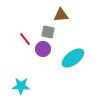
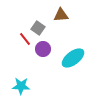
gray square: moved 10 px left, 4 px up; rotated 24 degrees clockwise
